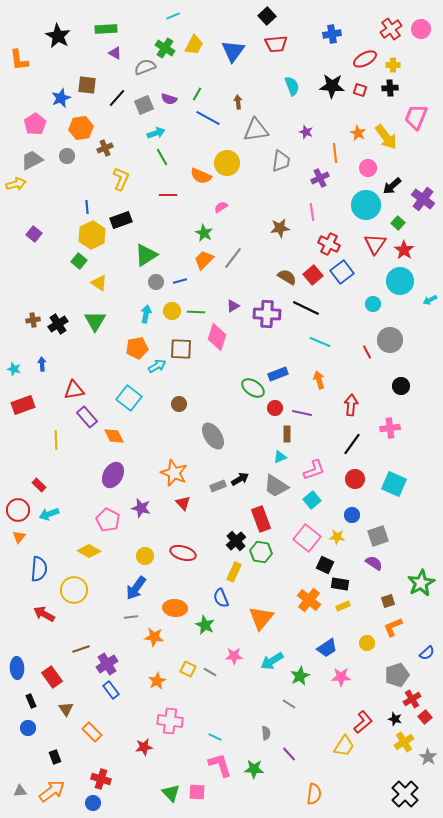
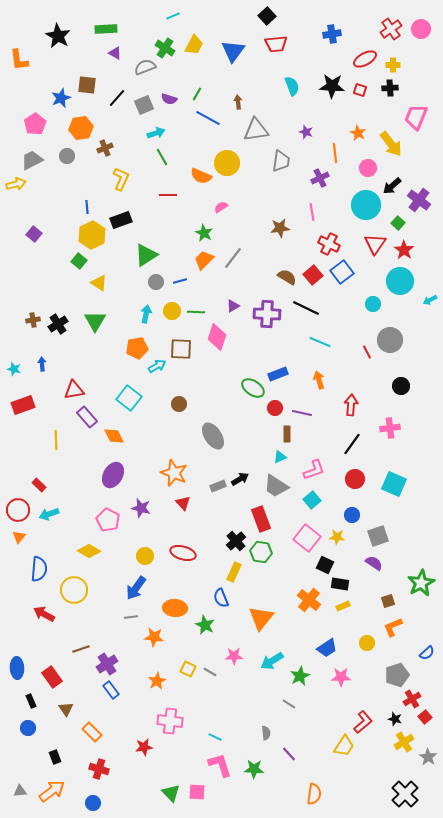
yellow arrow at (386, 137): moved 5 px right, 7 px down
purple cross at (423, 199): moved 4 px left, 1 px down
red cross at (101, 779): moved 2 px left, 10 px up
